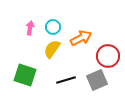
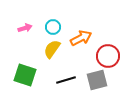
pink arrow: moved 5 px left; rotated 64 degrees clockwise
gray square: rotated 10 degrees clockwise
